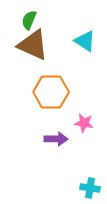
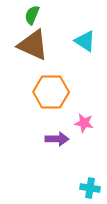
green semicircle: moved 3 px right, 5 px up
purple arrow: moved 1 px right
